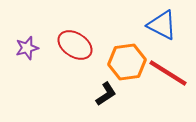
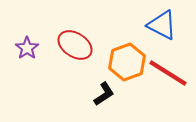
purple star: rotated 20 degrees counterclockwise
orange hexagon: rotated 12 degrees counterclockwise
black L-shape: moved 2 px left
